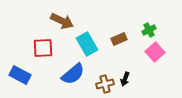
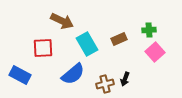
green cross: rotated 24 degrees clockwise
